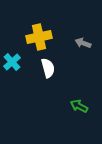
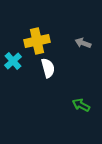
yellow cross: moved 2 px left, 4 px down
cyan cross: moved 1 px right, 1 px up
green arrow: moved 2 px right, 1 px up
